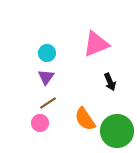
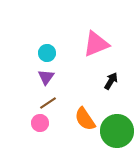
black arrow: moved 1 px right, 1 px up; rotated 126 degrees counterclockwise
